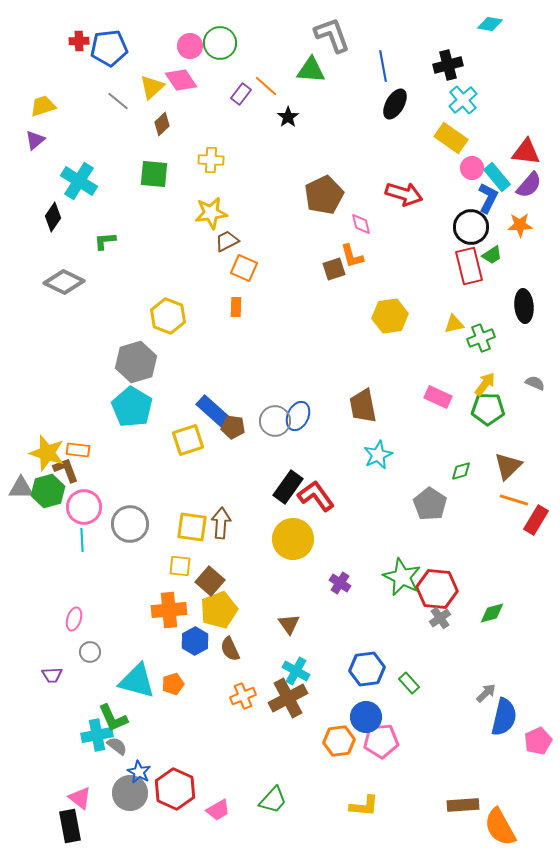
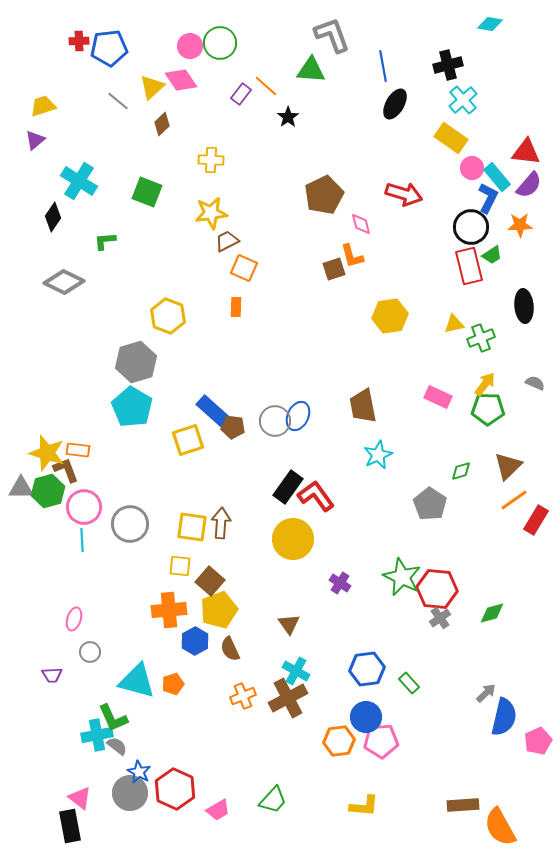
green square at (154, 174): moved 7 px left, 18 px down; rotated 16 degrees clockwise
orange line at (514, 500): rotated 52 degrees counterclockwise
